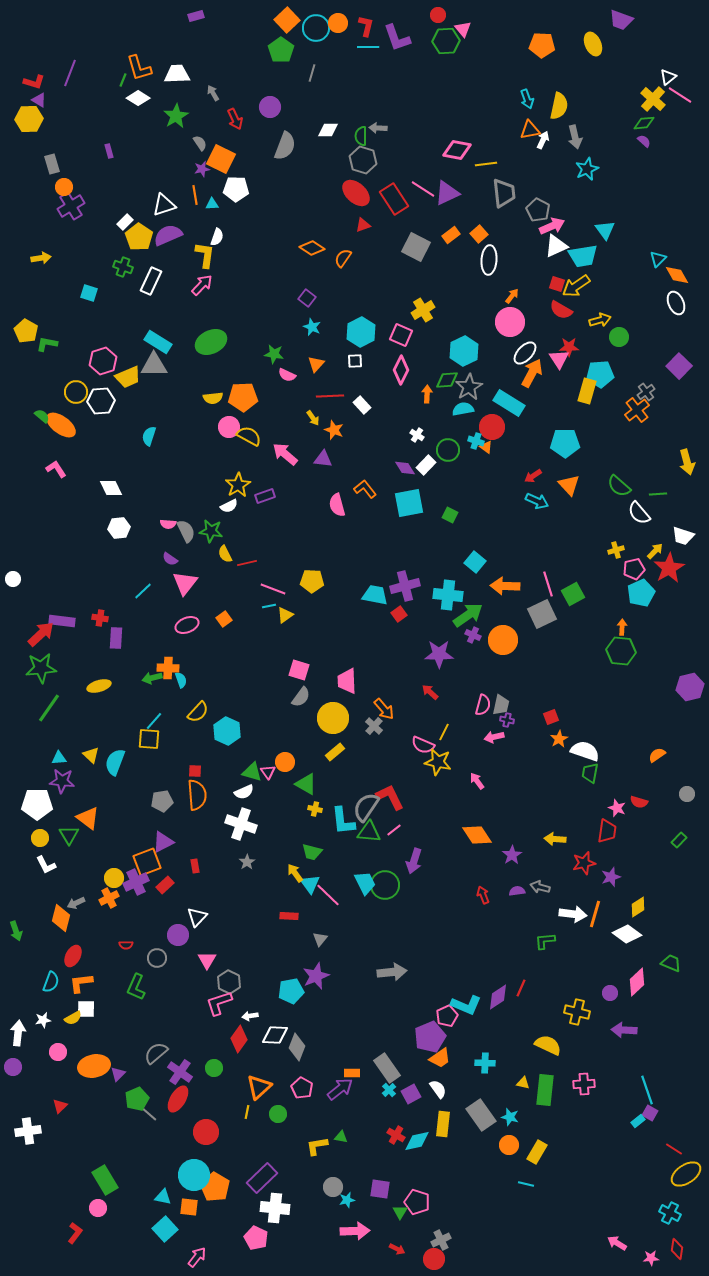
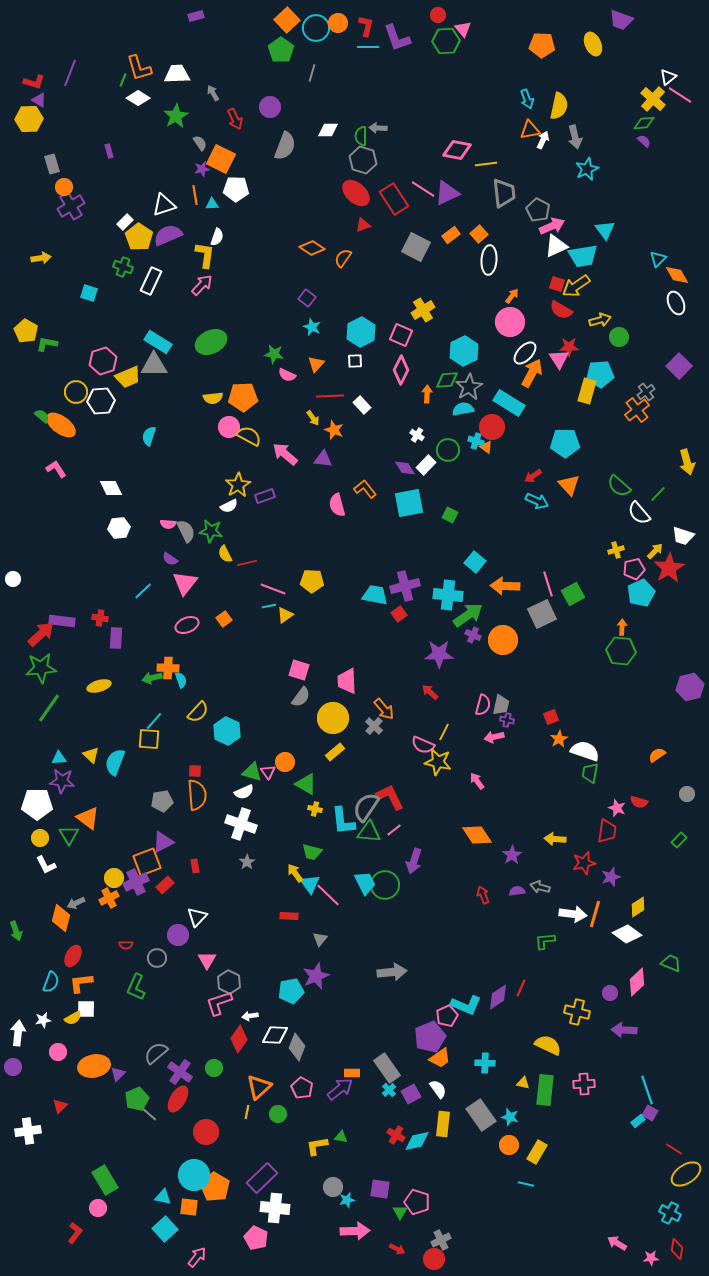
green line at (658, 494): rotated 42 degrees counterclockwise
